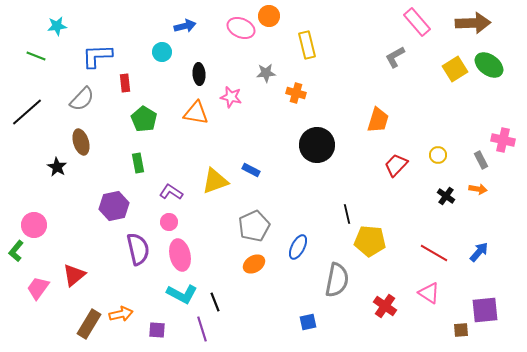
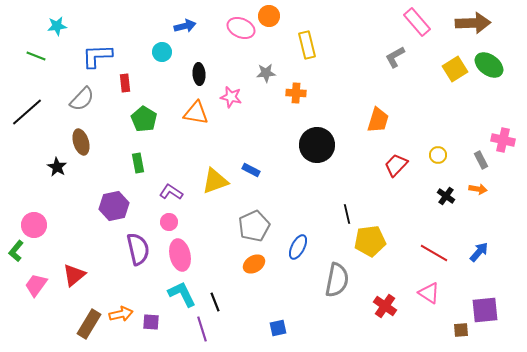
orange cross at (296, 93): rotated 12 degrees counterclockwise
yellow pentagon at (370, 241): rotated 12 degrees counterclockwise
pink trapezoid at (38, 288): moved 2 px left, 3 px up
cyan L-shape at (182, 294): rotated 144 degrees counterclockwise
blue square at (308, 322): moved 30 px left, 6 px down
purple square at (157, 330): moved 6 px left, 8 px up
